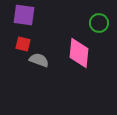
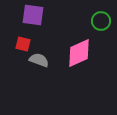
purple square: moved 9 px right
green circle: moved 2 px right, 2 px up
pink diamond: rotated 60 degrees clockwise
